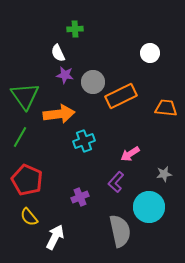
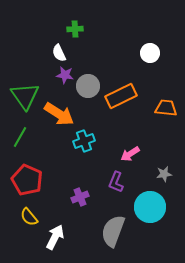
white semicircle: moved 1 px right
gray circle: moved 5 px left, 4 px down
orange arrow: rotated 40 degrees clockwise
purple L-shape: rotated 20 degrees counterclockwise
cyan circle: moved 1 px right
gray semicircle: moved 7 px left; rotated 148 degrees counterclockwise
